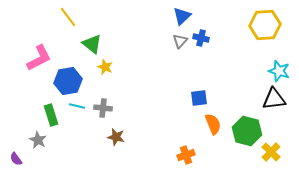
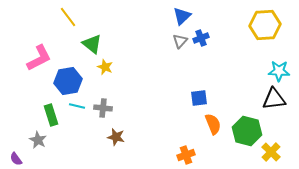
blue cross: rotated 35 degrees counterclockwise
cyan star: rotated 15 degrees counterclockwise
